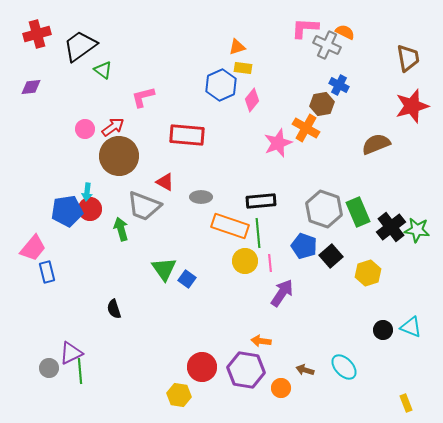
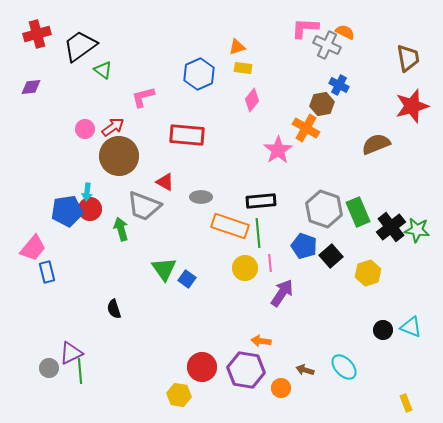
blue hexagon at (221, 85): moved 22 px left, 11 px up
pink star at (278, 143): moved 7 px down; rotated 12 degrees counterclockwise
yellow circle at (245, 261): moved 7 px down
